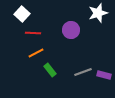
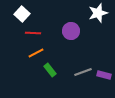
purple circle: moved 1 px down
